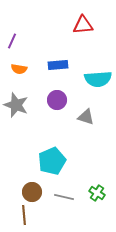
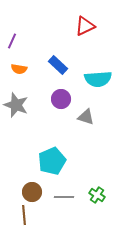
red triangle: moved 2 px right, 1 px down; rotated 20 degrees counterclockwise
blue rectangle: rotated 48 degrees clockwise
purple circle: moved 4 px right, 1 px up
green cross: moved 2 px down
gray line: rotated 12 degrees counterclockwise
